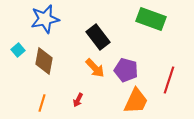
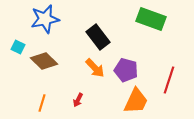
cyan square: moved 3 px up; rotated 24 degrees counterclockwise
brown diamond: rotated 56 degrees counterclockwise
